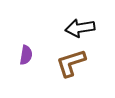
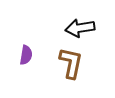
brown L-shape: rotated 120 degrees clockwise
